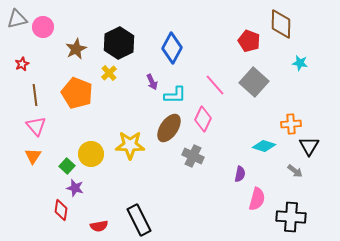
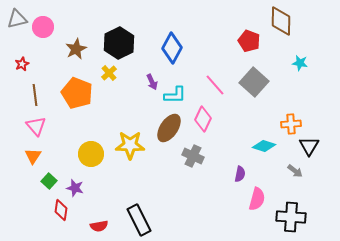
brown diamond: moved 3 px up
green square: moved 18 px left, 15 px down
